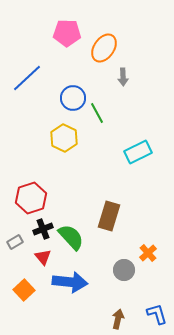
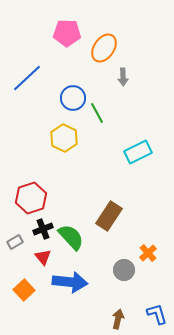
brown rectangle: rotated 16 degrees clockwise
